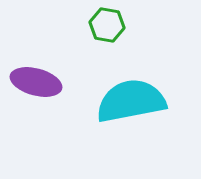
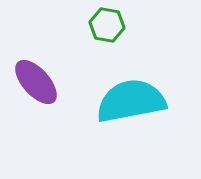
purple ellipse: rotated 33 degrees clockwise
